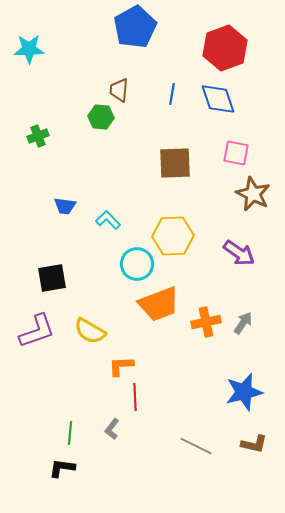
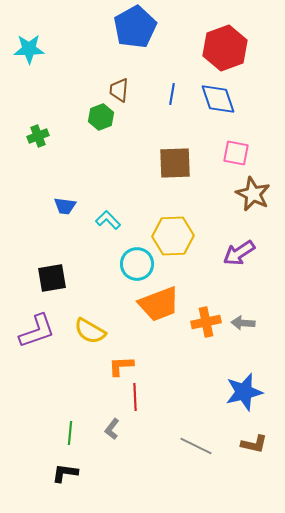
green hexagon: rotated 25 degrees counterclockwise
purple arrow: rotated 112 degrees clockwise
gray arrow: rotated 120 degrees counterclockwise
black L-shape: moved 3 px right, 5 px down
